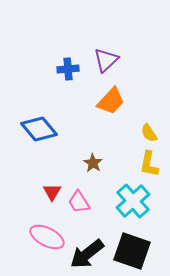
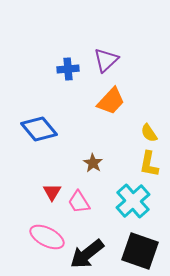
black square: moved 8 px right
